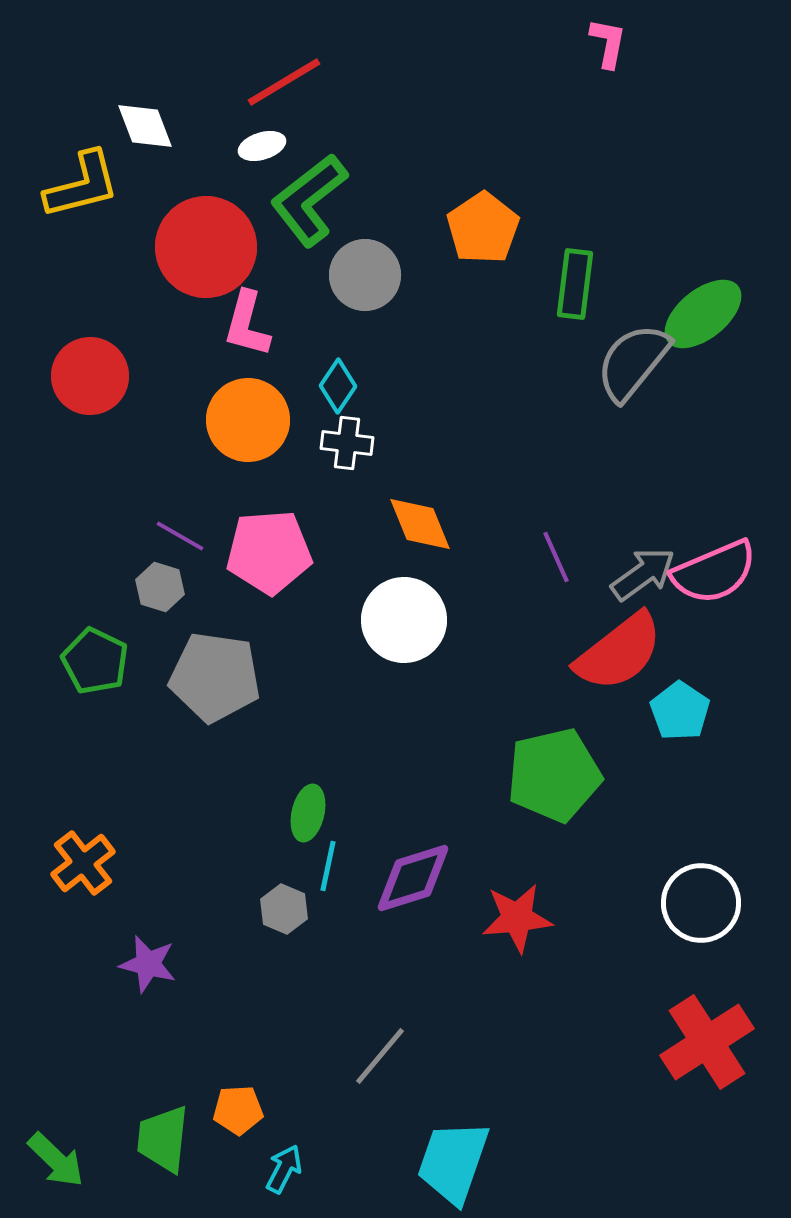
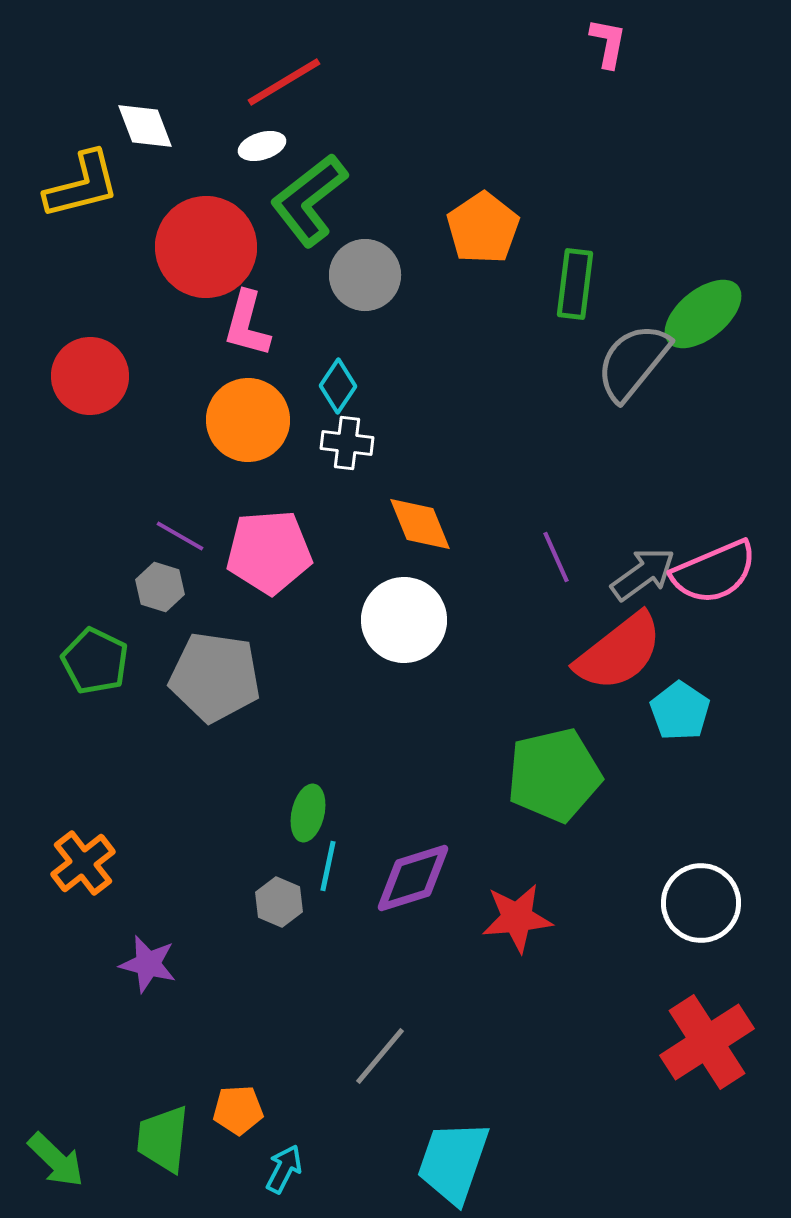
gray hexagon at (284, 909): moved 5 px left, 7 px up
